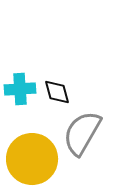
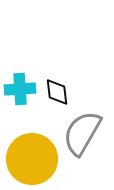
black diamond: rotated 8 degrees clockwise
